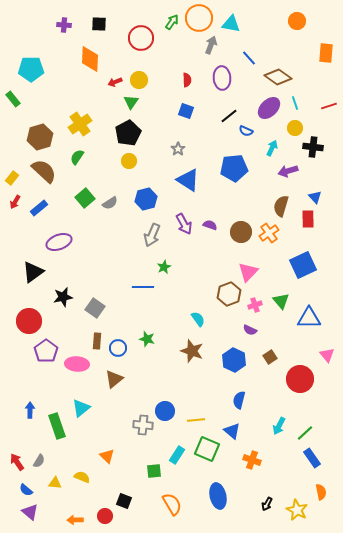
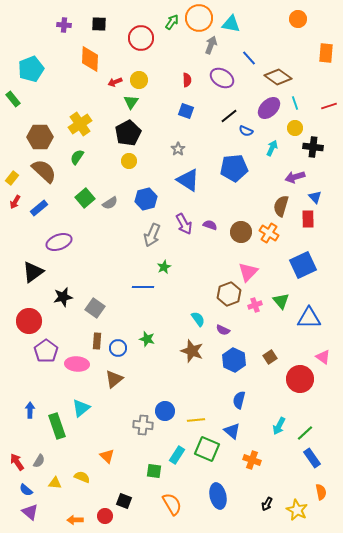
orange circle at (297, 21): moved 1 px right, 2 px up
cyan pentagon at (31, 69): rotated 20 degrees counterclockwise
purple ellipse at (222, 78): rotated 55 degrees counterclockwise
brown hexagon at (40, 137): rotated 15 degrees clockwise
purple arrow at (288, 171): moved 7 px right, 6 px down
orange cross at (269, 233): rotated 24 degrees counterclockwise
purple semicircle at (250, 330): moved 27 px left
pink triangle at (327, 355): moved 4 px left, 2 px down; rotated 14 degrees counterclockwise
green square at (154, 471): rotated 14 degrees clockwise
